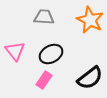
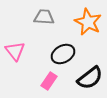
orange star: moved 2 px left, 2 px down
black ellipse: moved 12 px right
pink rectangle: moved 5 px right, 1 px down
